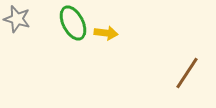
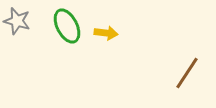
gray star: moved 2 px down
green ellipse: moved 6 px left, 3 px down
